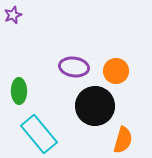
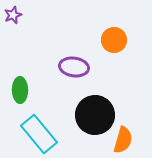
orange circle: moved 2 px left, 31 px up
green ellipse: moved 1 px right, 1 px up
black circle: moved 9 px down
